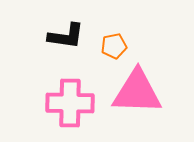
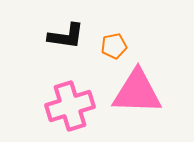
pink cross: moved 3 px down; rotated 18 degrees counterclockwise
